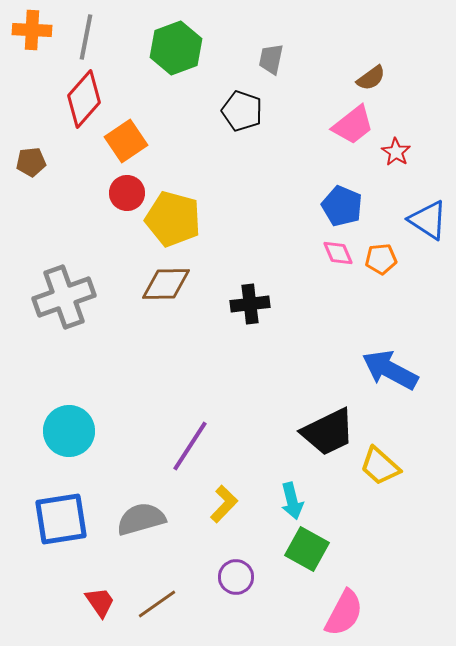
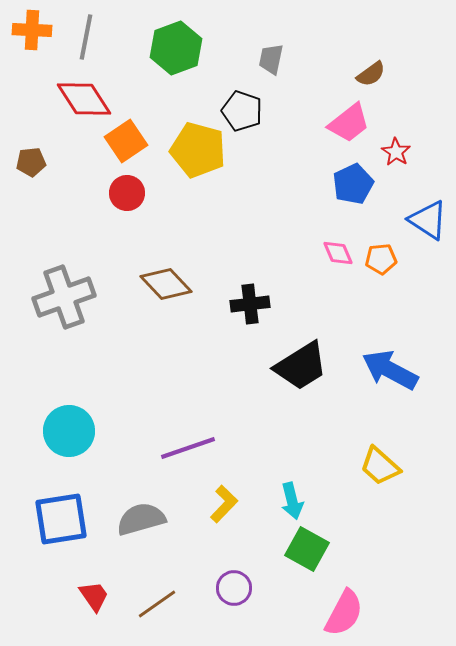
brown semicircle: moved 4 px up
red diamond: rotated 74 degrees counterclockwise
pink trapezoid: moved 4 px left, 2 px up
blue pentagon: moved 11 px right, 22 px up; rotated 24 degrees clockwise
yellow pentagon: moved 25 px right, 69 px up
brown diamond: rotated 48 degrees clockwise
black trapezoid: moved 27 px left, 66 px up; rotated 6 degrees counterclockwise
purple line: moved 2 px left, 2 px down; rotated 38 degrees clockwise
purple circle: moved 2 px left, 11 px down
red trapezoid: moved 6 px left, 6 px up
